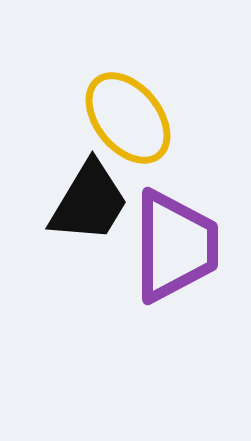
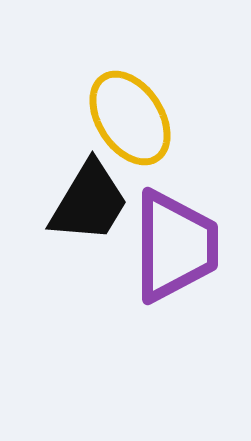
yellow ellipse: moved 2 px right; rotated 6 degrees clockwise
